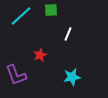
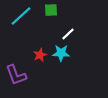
white line: rotated 24 degrees clockwise
cyan star: moved 11 px left, 24 px up; rotated 12 degrees clockwise
